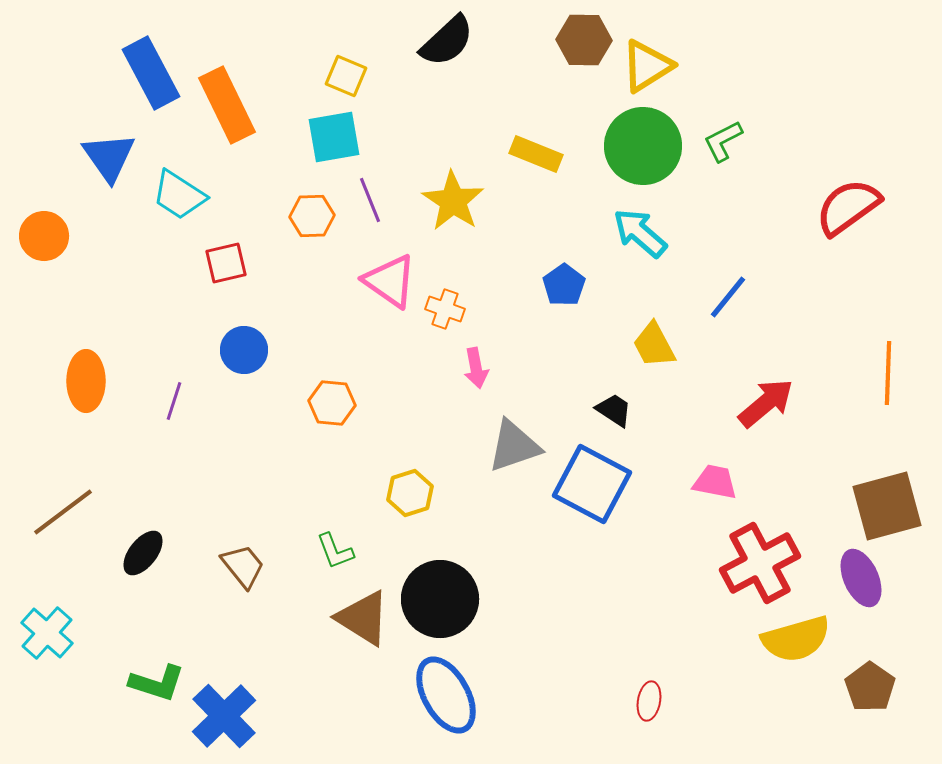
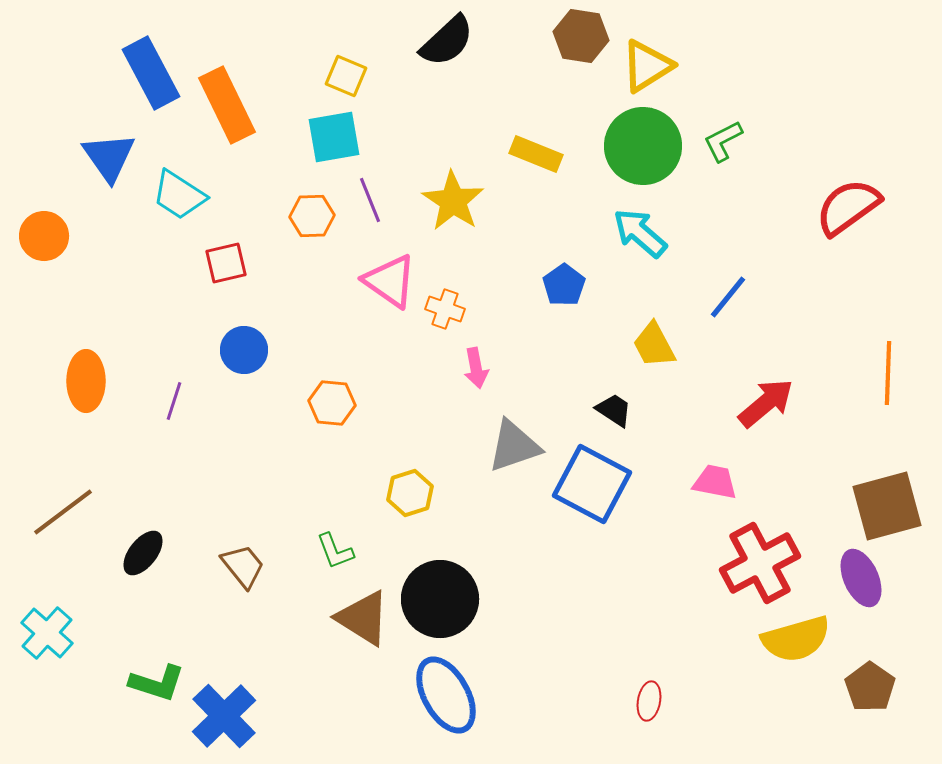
brown hexagon at (584, 40): moved 3 px left, 4 px up; rotated 8 degrees clockwise
